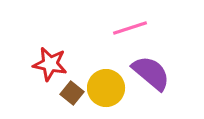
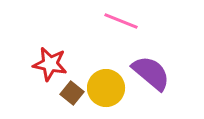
pink line: moved 9 px left, 7 px up; rotated 40 degrees clockwise
